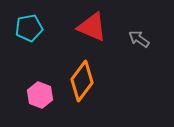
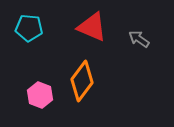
cyan pentagon: rotated 16 degrees clockwise
